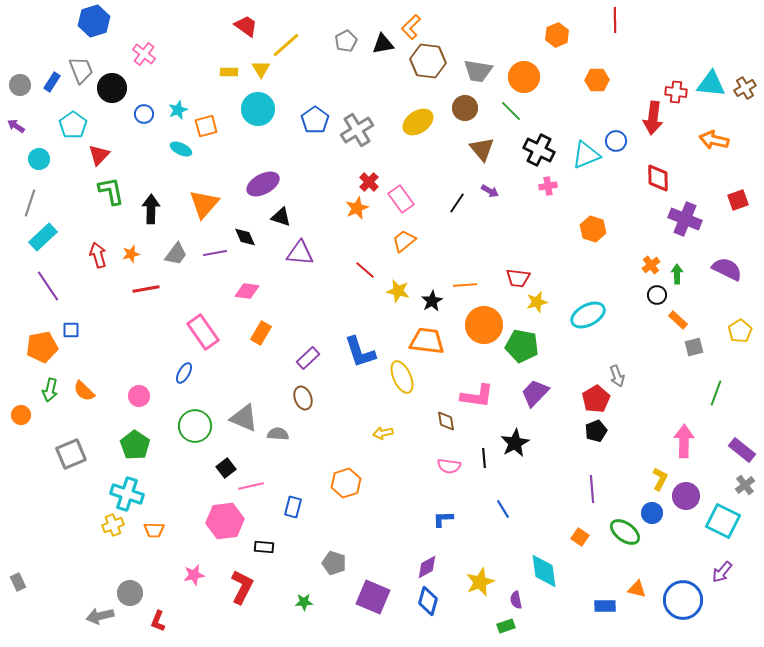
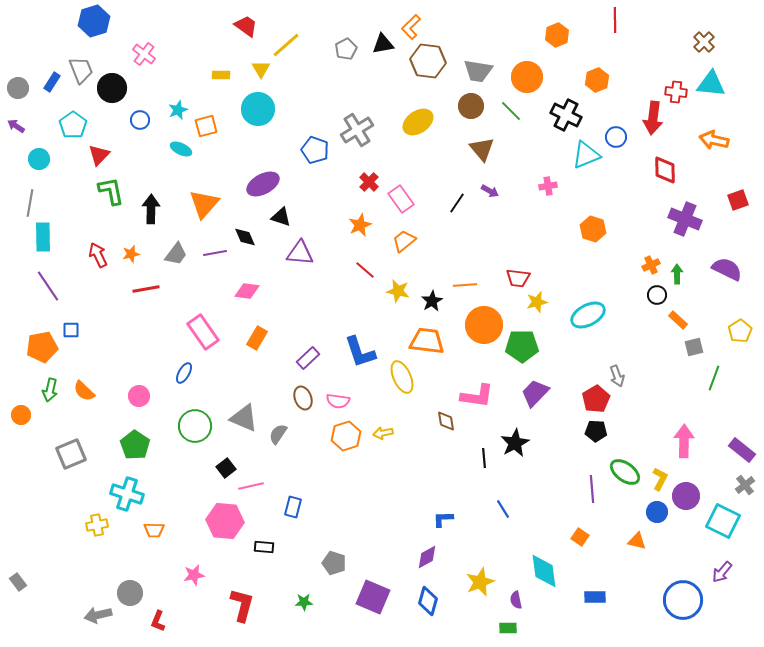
gray pentagon at (346, 41): moved 8 px down
yellow rectangle at (229, 72): moved 8 px left, 3 px down
orange circle at (524, 77): moved 3 px right
orange hexagon at (597, 80): rotated 20 degrees counterclockwise
gray circle at (20, 85): moved 2 px left, 3 px down
brown cross at (745, 88): moved 41 px left, 46 px up; rotated 15 degrees counterclockwise
brown circle at (465, 108): moved 6 px right, 2 px up
blue circle at (144, 114): moved 4 px left, 6 px down
blue pentagon at (315, 120): moved 30 px down; rotated 16 degrees counterclockwise
blue circle at (616, 141): moved 4 px up
black cross at (539, 150): moved 27 px right, 35 px up
red diamond at (658, 178): moved 7 px right, 8 px up
gray line at (30, 203): rotated 8 degrees counterclockwise
orange star at (357, 208): moved 3 px right, 17 px down
cyan rectangle at (43, 237): rotated 48 degrees counterclockwise
red arrow at (98, 255): rotated 10 degrees counterclockwise
orange cross at (651, 265): rotated 12 degrees clockwise
orange rectangle at (261, 333): moved 4 px left, 5 px down
green pentagon at (522, 346): rotated 12 degrees counterclockwise
green line at (716, 393): moved 2 px left, 15 px up
black pentagon at (596, 431): rotated 25 degrees clockwise
gray semicircle at (278, 434): rotated 60 degrees counterclockwise
pink semicircle at (449, 466): moved 111 px left, 65 px up
orange hexagon at (346, 483): moved 47 px up
blue circle at (652, 513): moved 5 px right, 1 px up
pink hexagon at (225, 521): rotated 12 degrees clockwise
yellow cross at (113, 525): moved 16 px left; rotated 10 degrees clockwise
green ellipse at (625, 532): moved 60 px up
purple diamond at (427, 567): moved 10 px up
gray rectangle at (18, 582): rotated 12 degrees counterclockwise
red L-shape at (242, 587): moved 18 px down; rotated 12 degrees counterclockwise
orange triangle at (637, 589): moved 48 px up
blue rectangle at (605, 606): moved 10 px left, 9 px up
gray arrow at (100, 616): moved 2 px left, 1 px up
green rectangle at (506, 626): moved 2 px right, 2 px down; rotated 18 degrees clockwise
